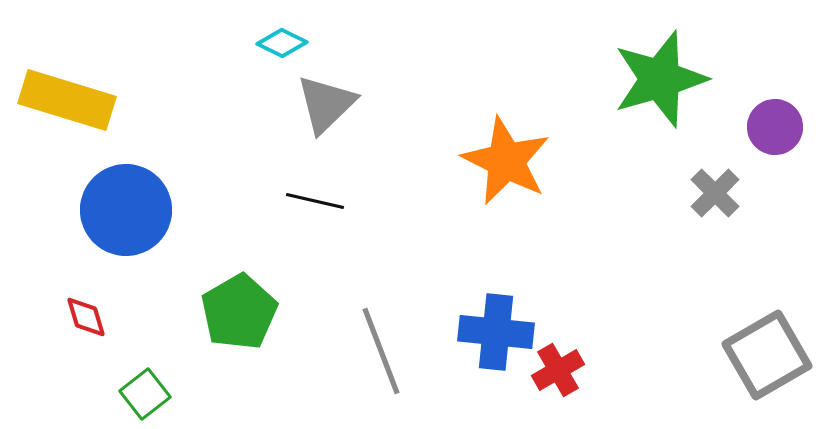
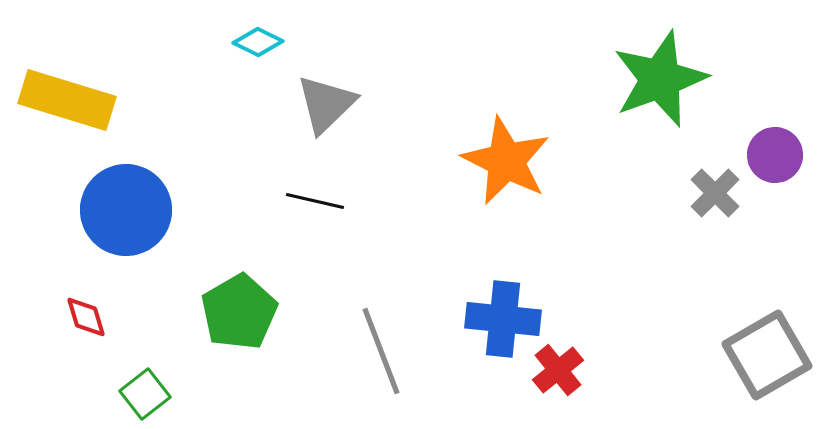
cyan diamond: moved 24 px left, 1 px up
green star: rotated 4 degrees counterclockwise
purple circle: moved 28 px down
blue cross: moved 7 px right, 13 px up
red cross: rotated 9 degrees counterclockwise
